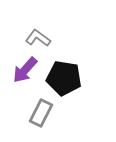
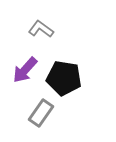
gray L-shape: moved 3 px right, 9 px up
gray rectangle: rotated 8 degrees clockwise
